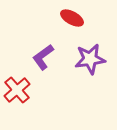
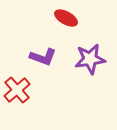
red ellipse: moved 6 px left
purple L-shape: rotated 124 degrees counterclockwise
